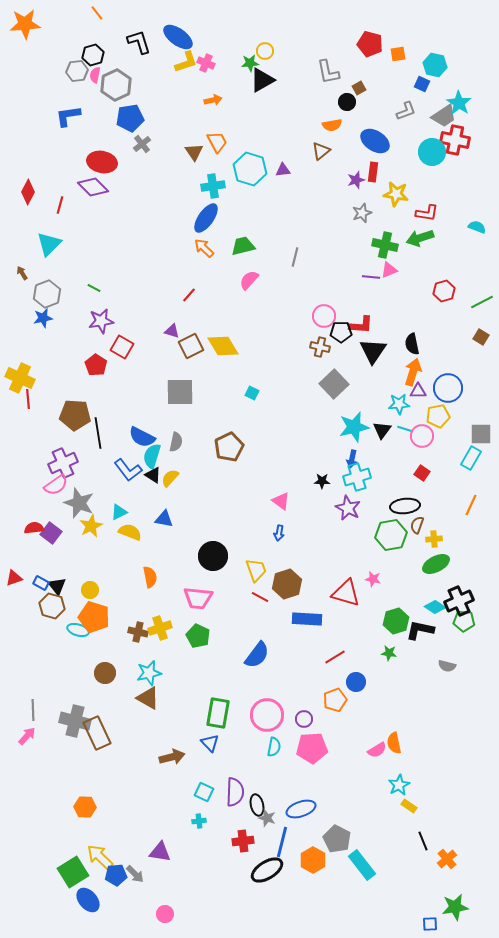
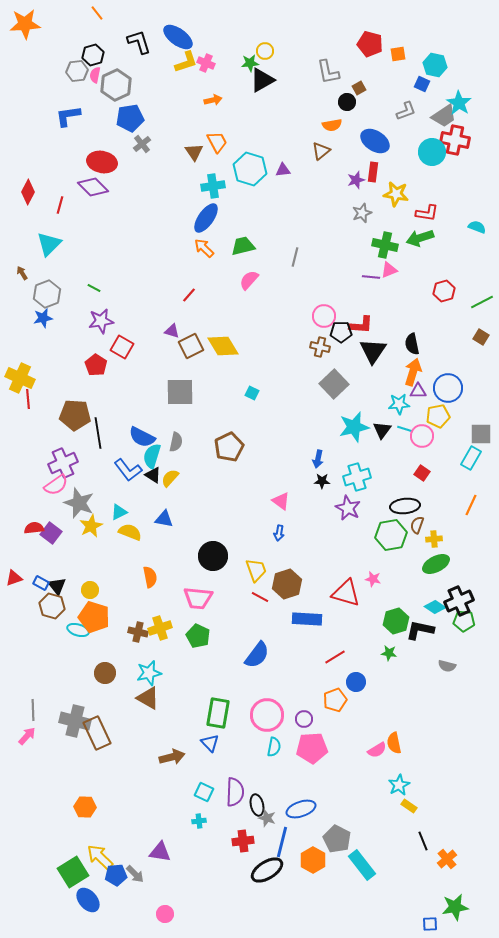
blue arrow at (352, 459): moved 34 px left
